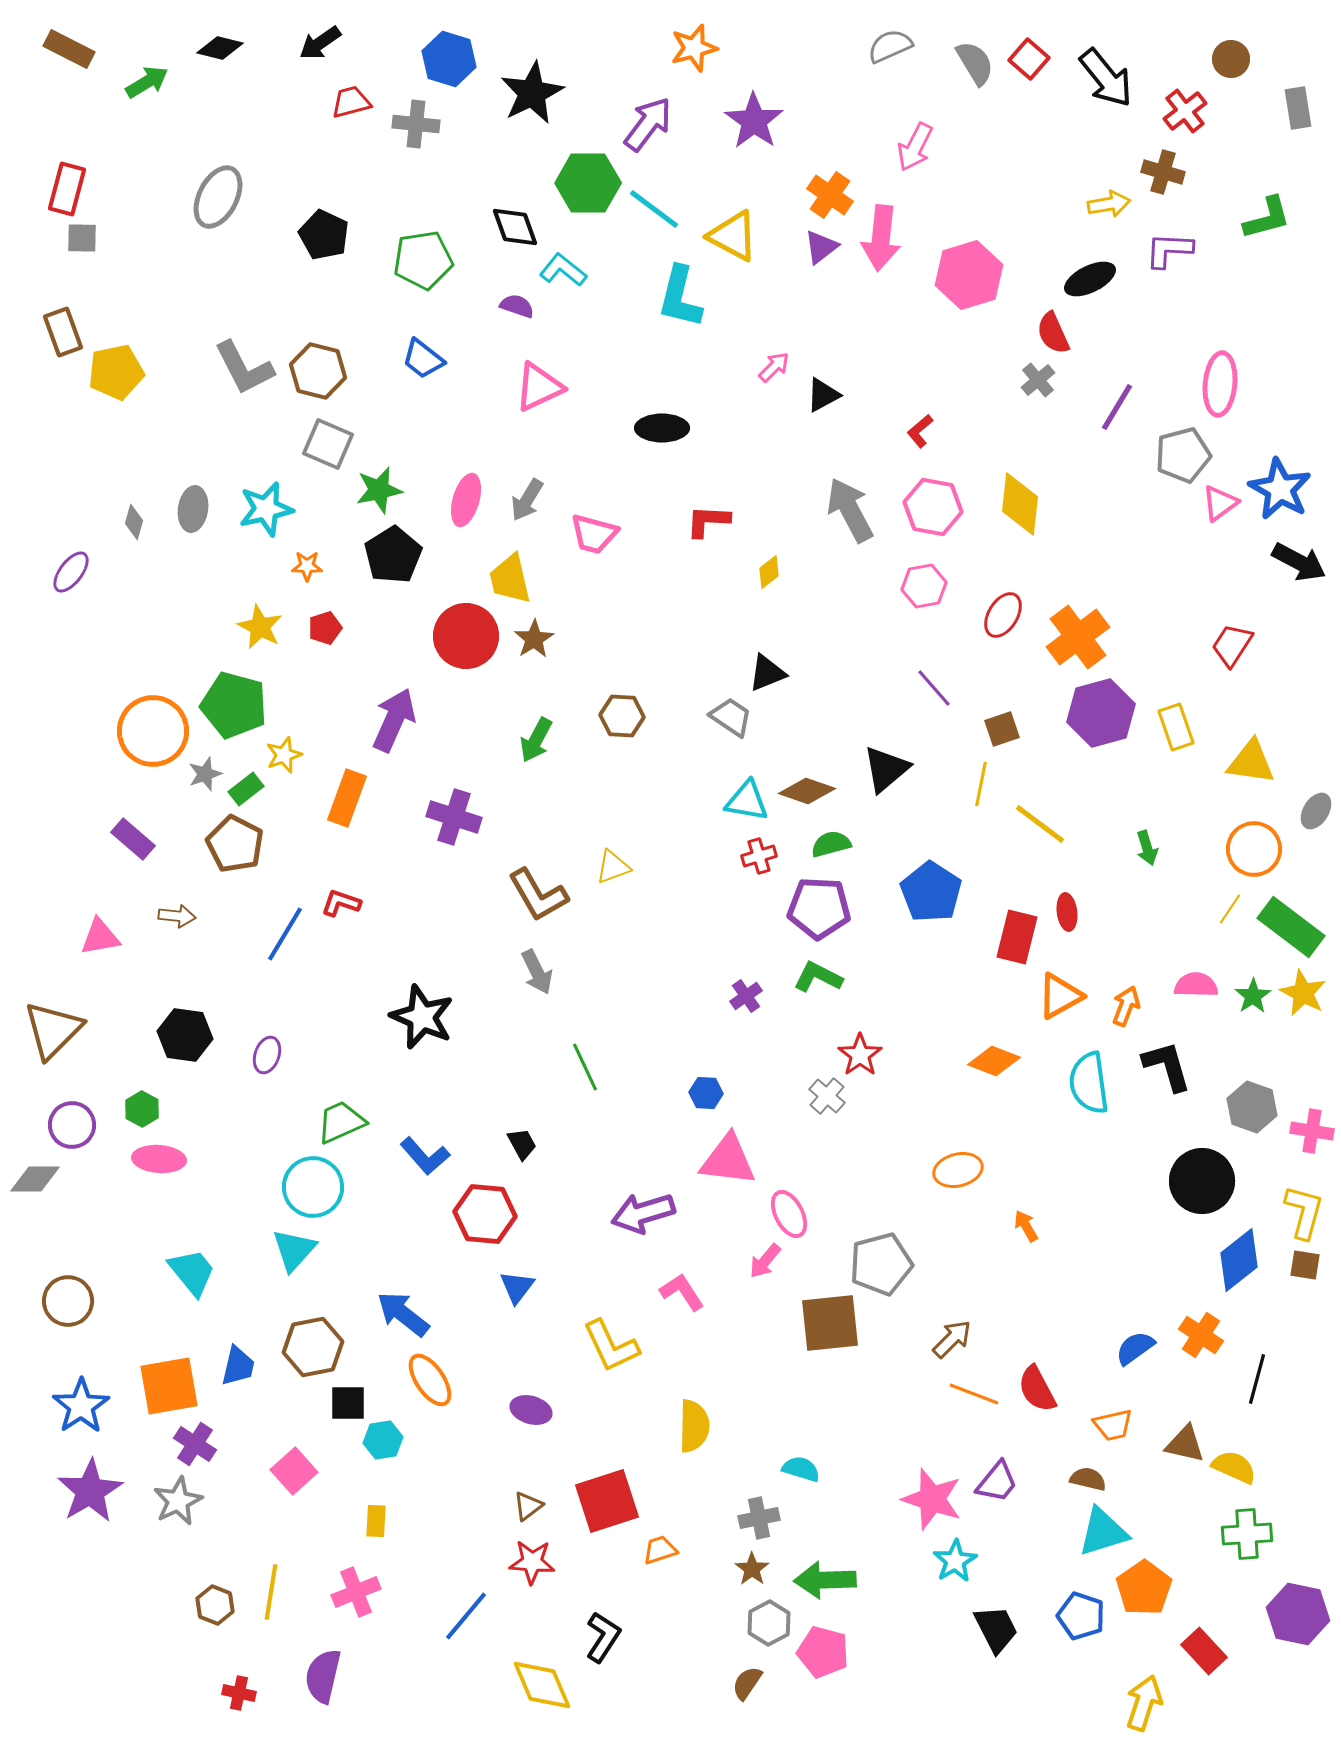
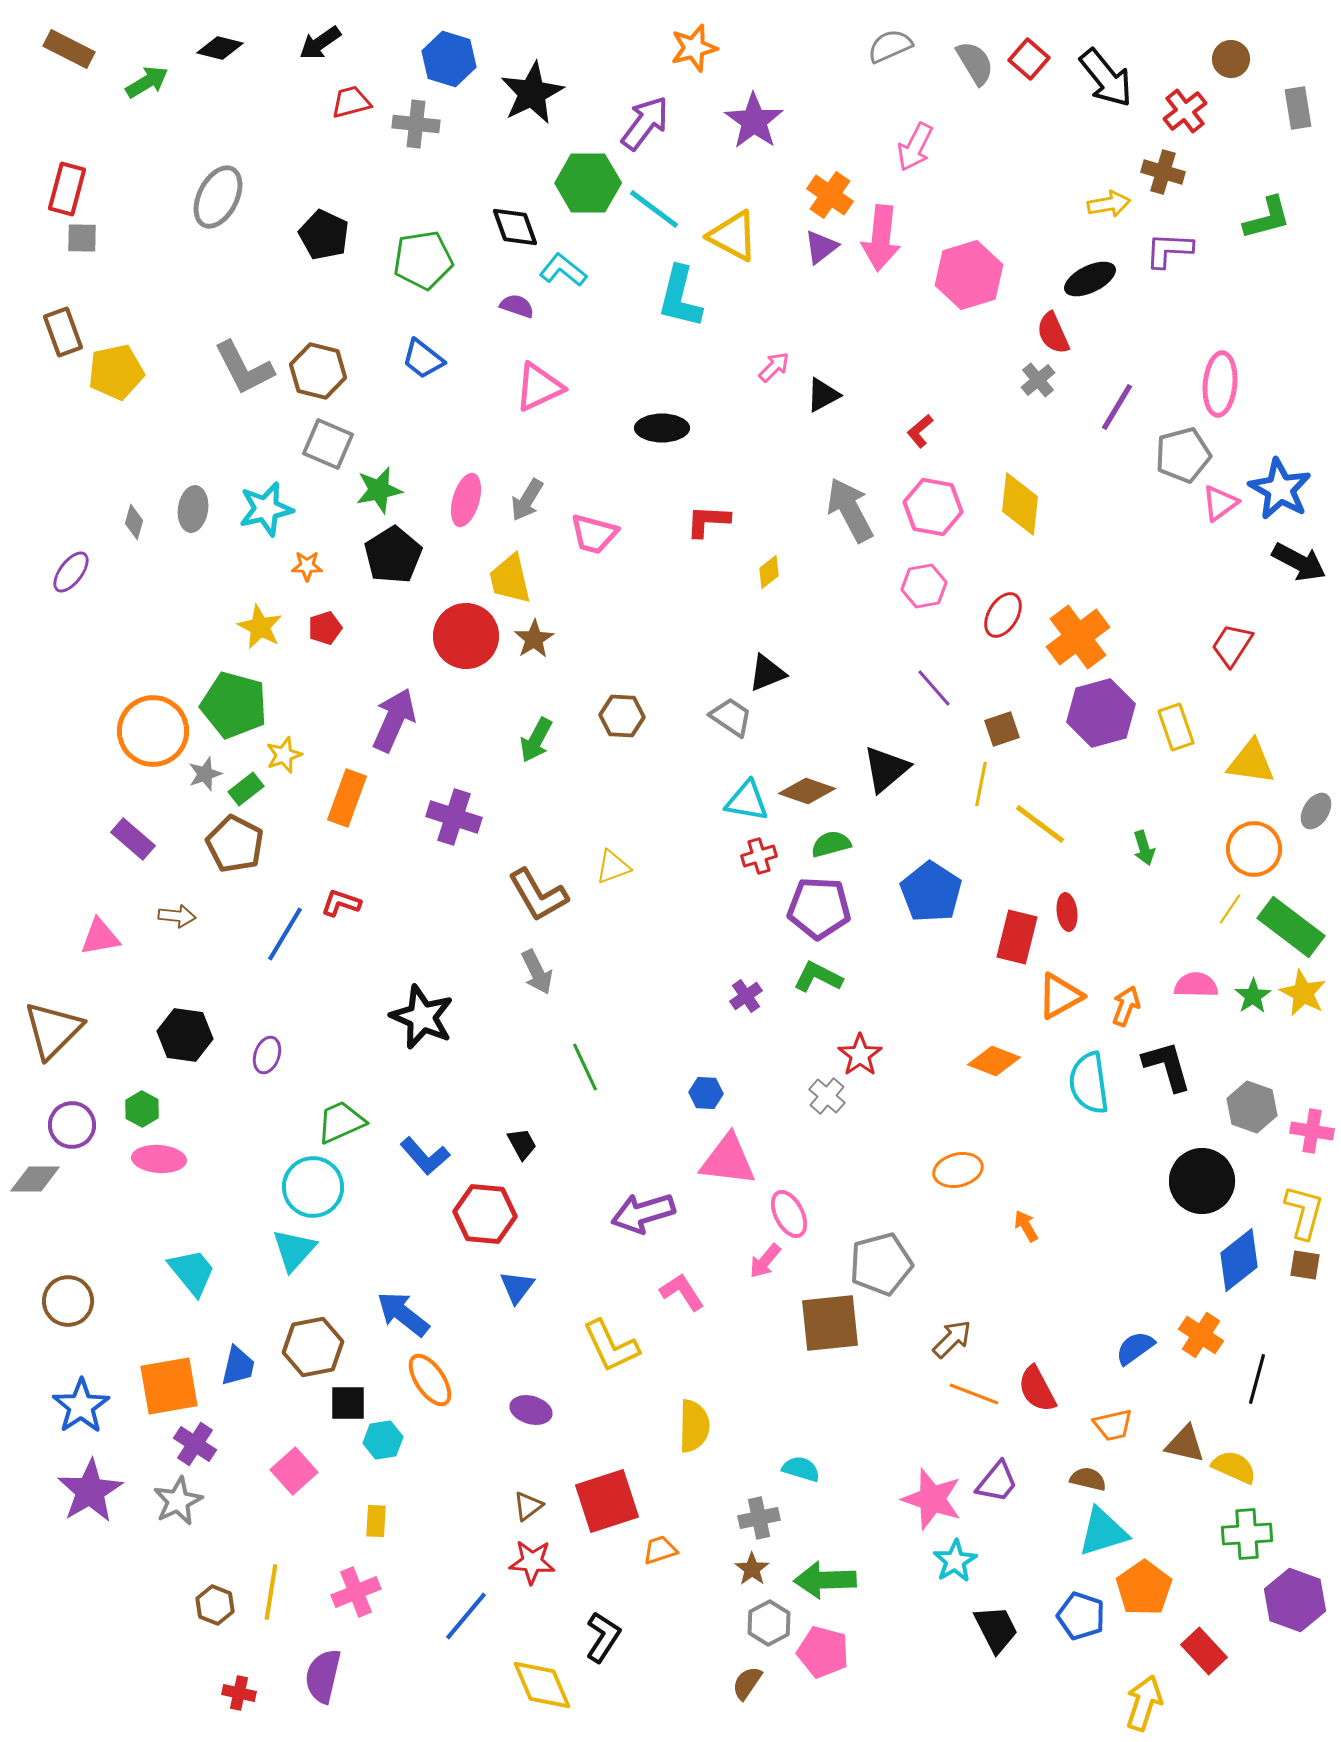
purple arrow at (648, 124): moved 3 px left, 1 px up
green arrow at (1147, 848): moved 3 px left
purple hexagon at (1298, 1614): moved 3 px left, 14 px up; rotated 8 degrees clockwise
